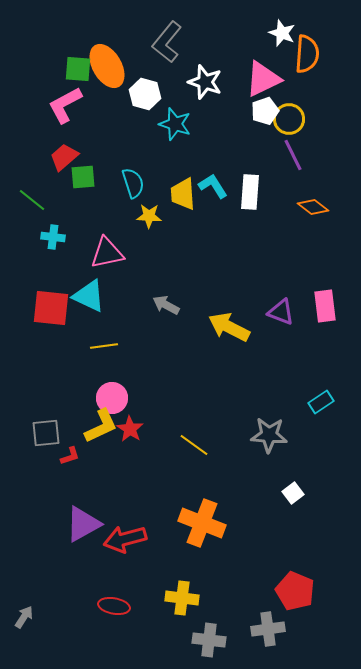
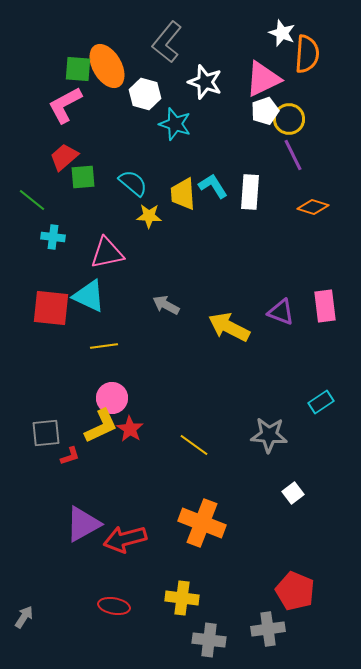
cyan semicircle at (133, 183): rotated 32 degrees counterclockwise
orange diamond at (313, 207): rotated 20 degrees counterclockwise
